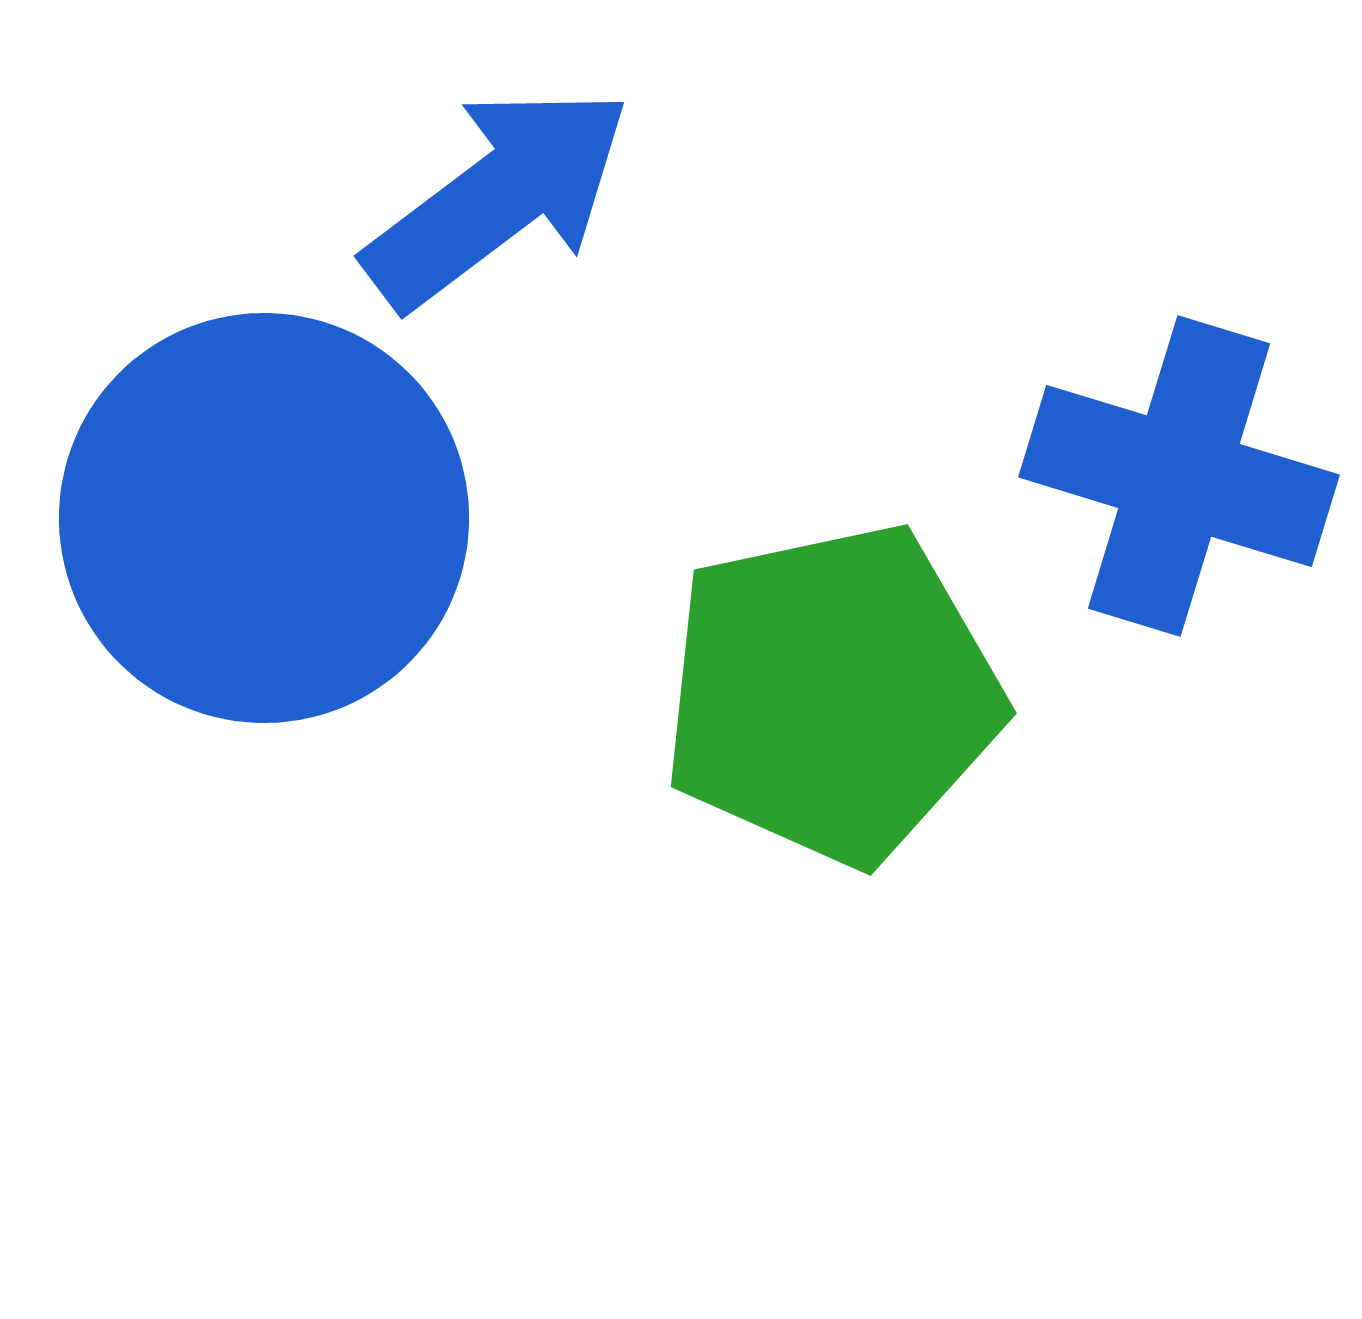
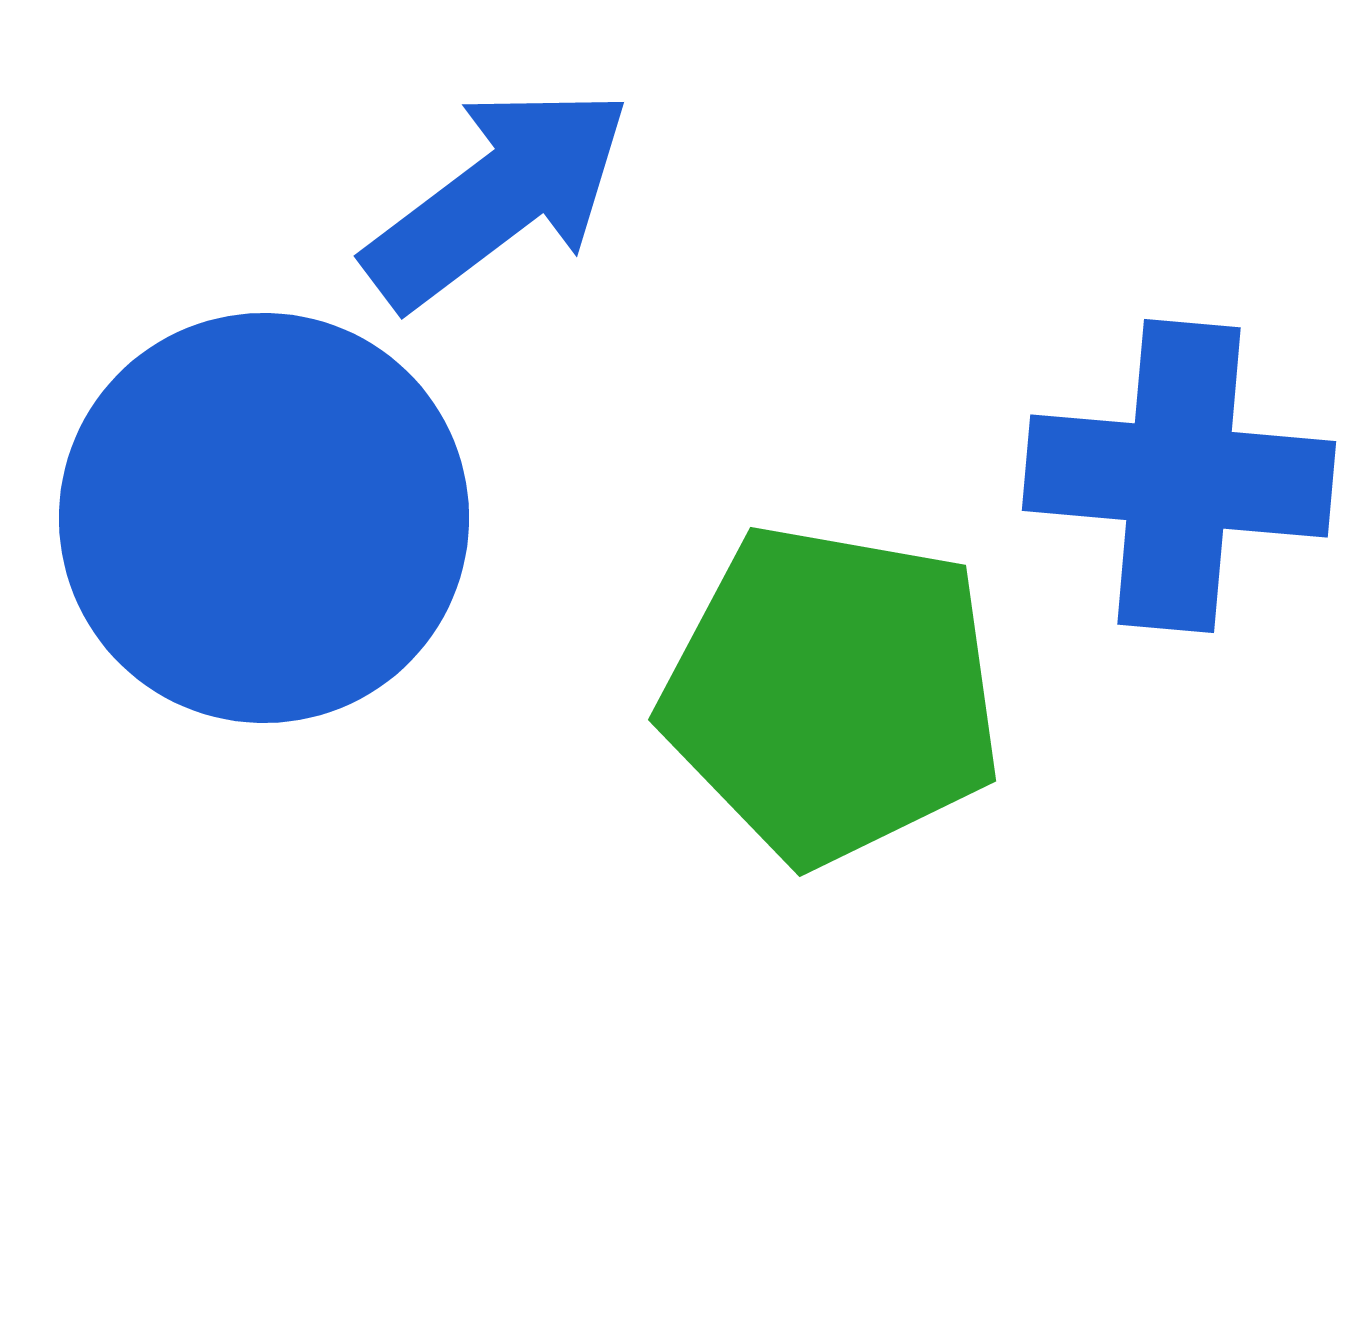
blue cross: rotated 12 degrees counterclockwise
green pentagon: rotated 22 degrees clockwise
